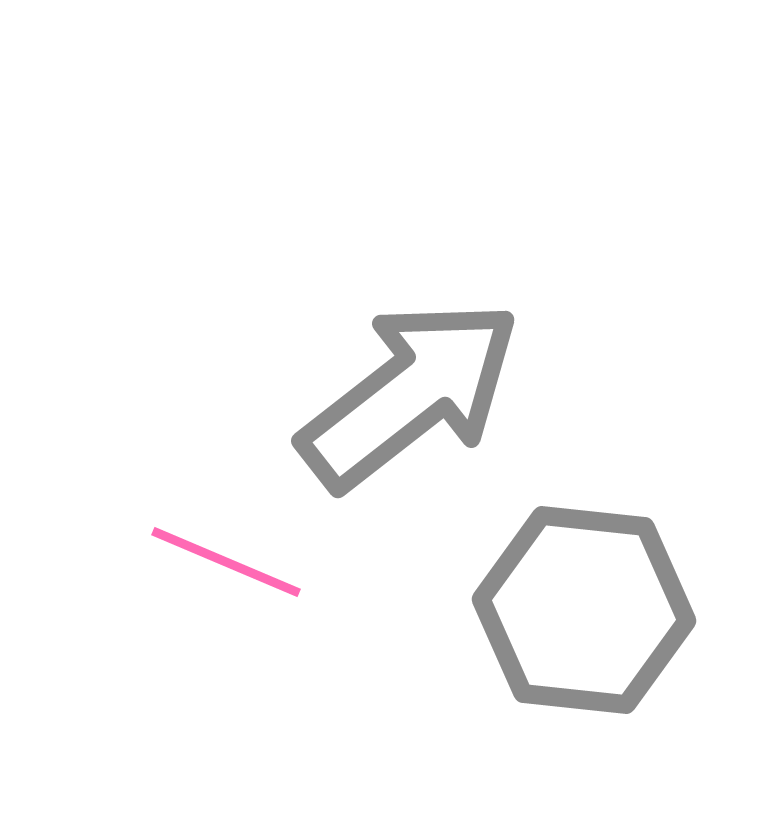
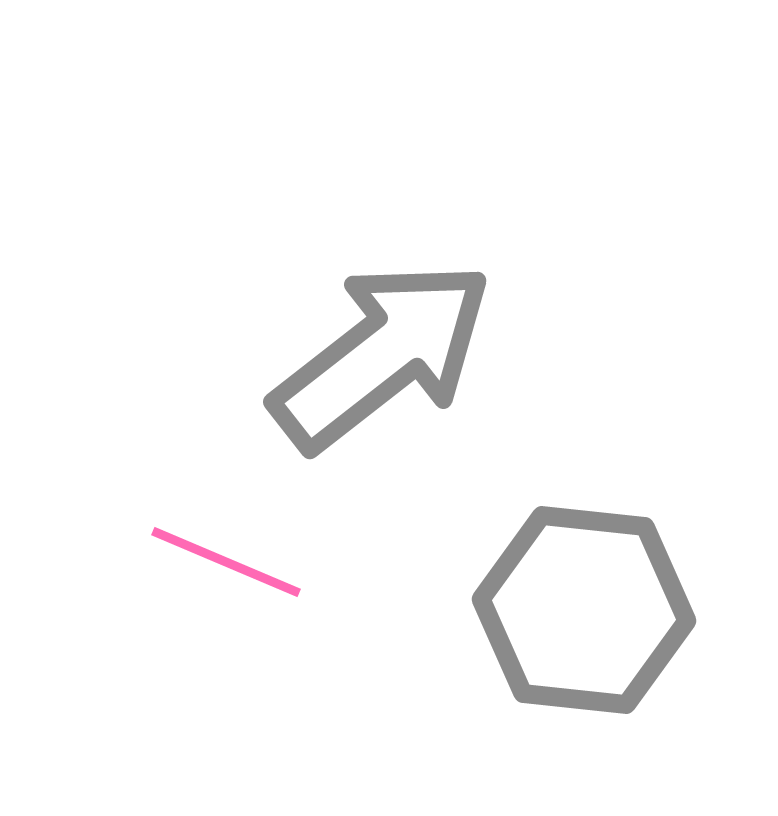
gray arrow: moved 28 px left, 39 px up
